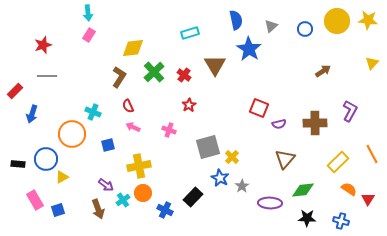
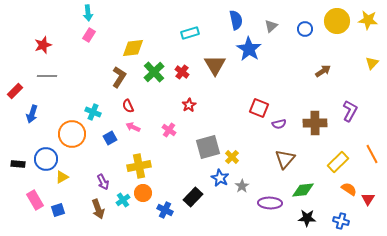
red cross at (184, 75): moved 2 px left, 3 px up
pink cross at (169, 130): rotated 16 degrees clockwise
blue square at (108, 145): moved 2 px right, 7 px up; rotated 16 degrees counterclockwise
purple arrow at (106, 185): moved 3 px left, 3 px up; rotated 28 degrees clockwise
